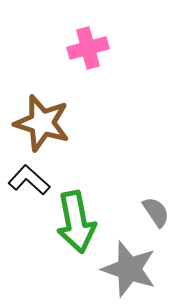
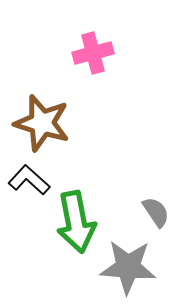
pink cross: moved 5 px right, 5 px down
gray star: moved 1 px left, 2 px up; rotated 14 degrees counterclockwise
